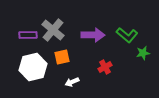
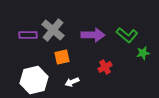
white hexagon: moved 1 px right, 13 px down
